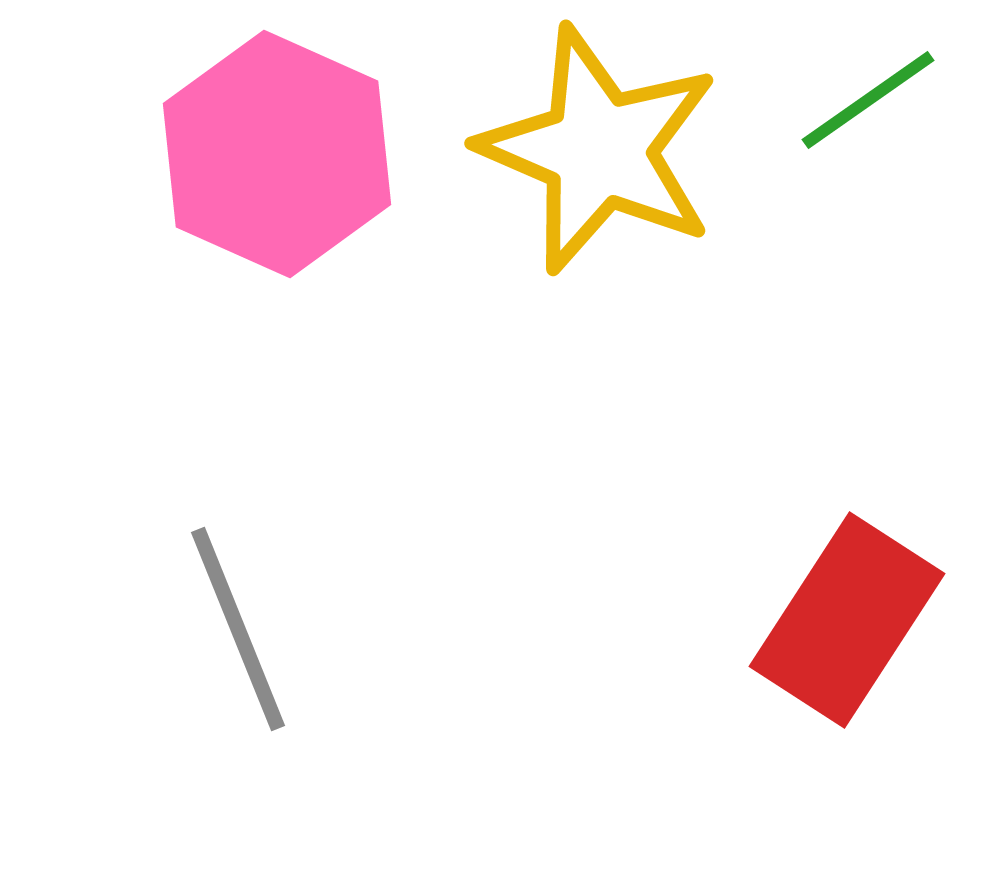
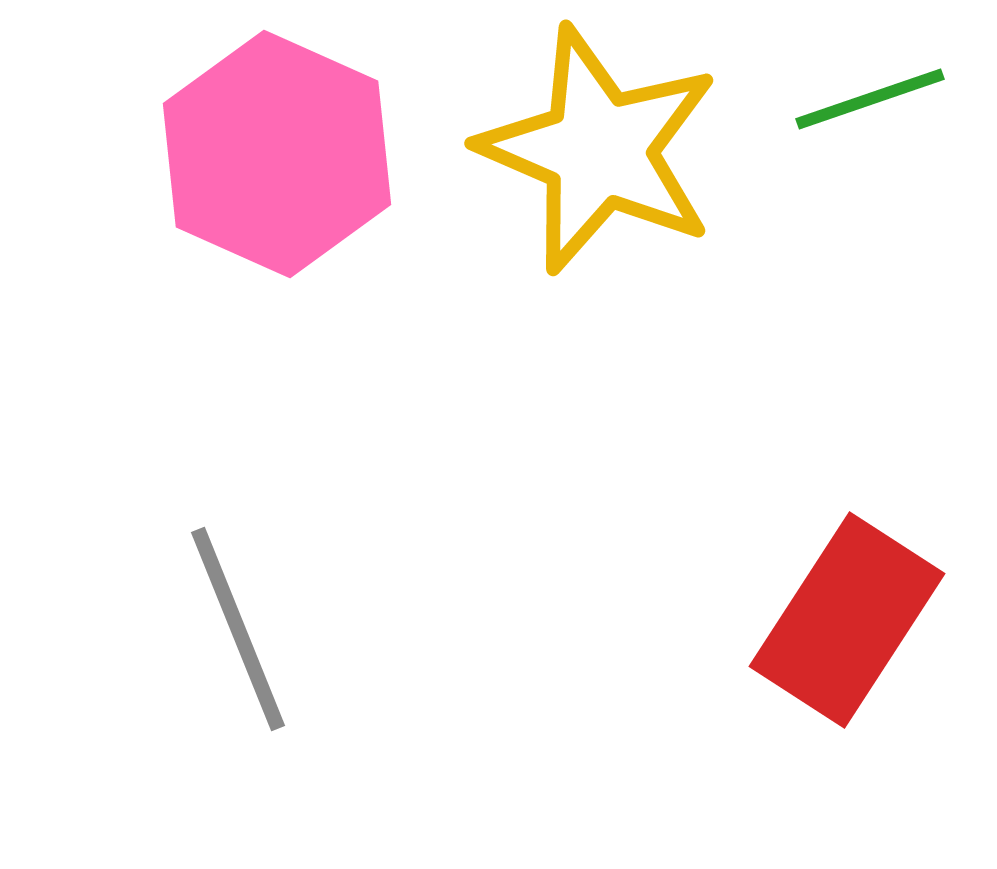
green line: moved 2 px right, 1 px up; rotated 16 degrees clockwise
